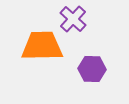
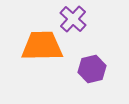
purple hexagon: rotated 16 degrees counterclockwise
